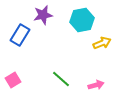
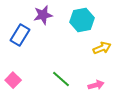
yellow arrow: moved 5 px down
pink square: rotated 14 degrees counterclockwise
